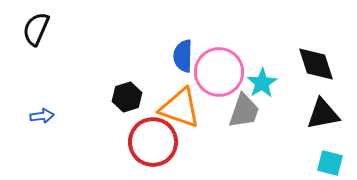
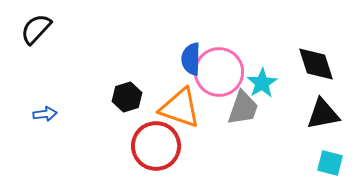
black semicircle: rotated 20 degrees clockwise
blue semicircle: moved 8 px right, 3 px down
gray trapezoid: moved 1 px left, 3 px up
blue arrow: moved 3 px right, 2 px up
red circle: moved 3 px right, 4 px down
